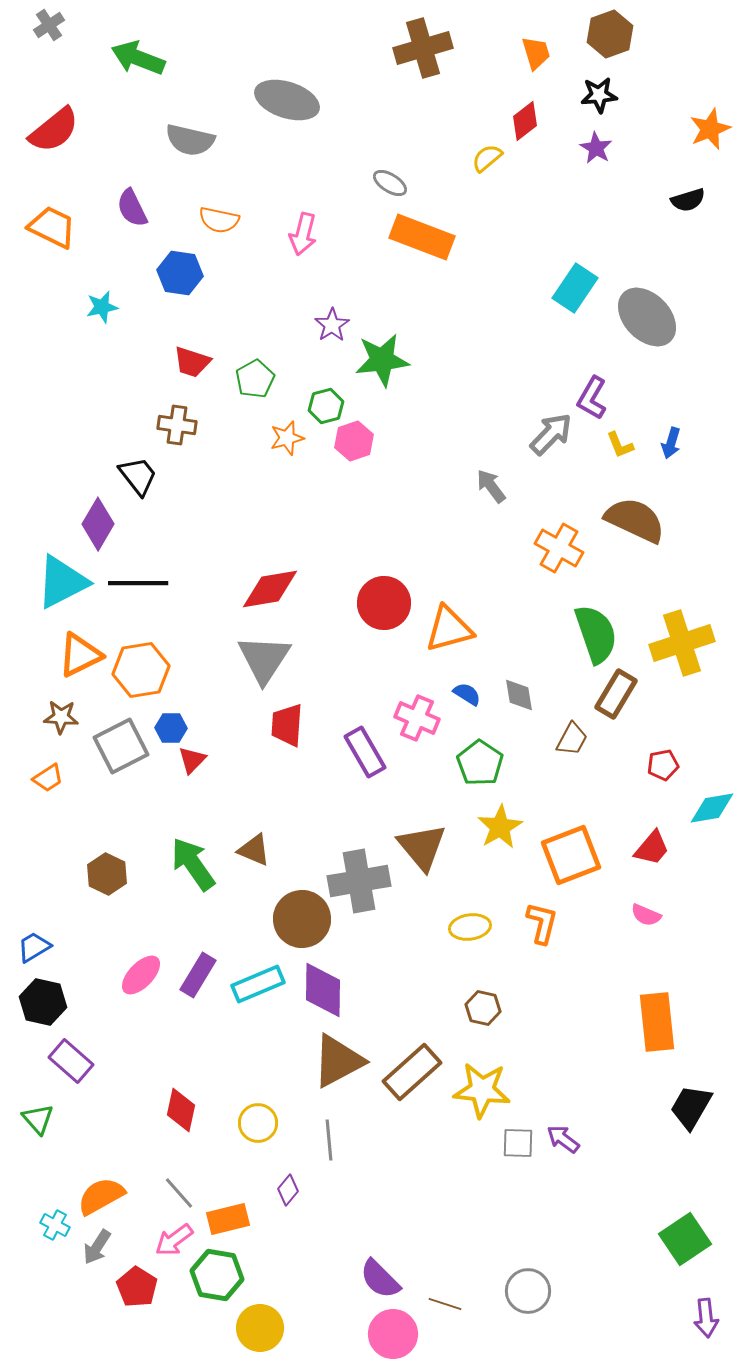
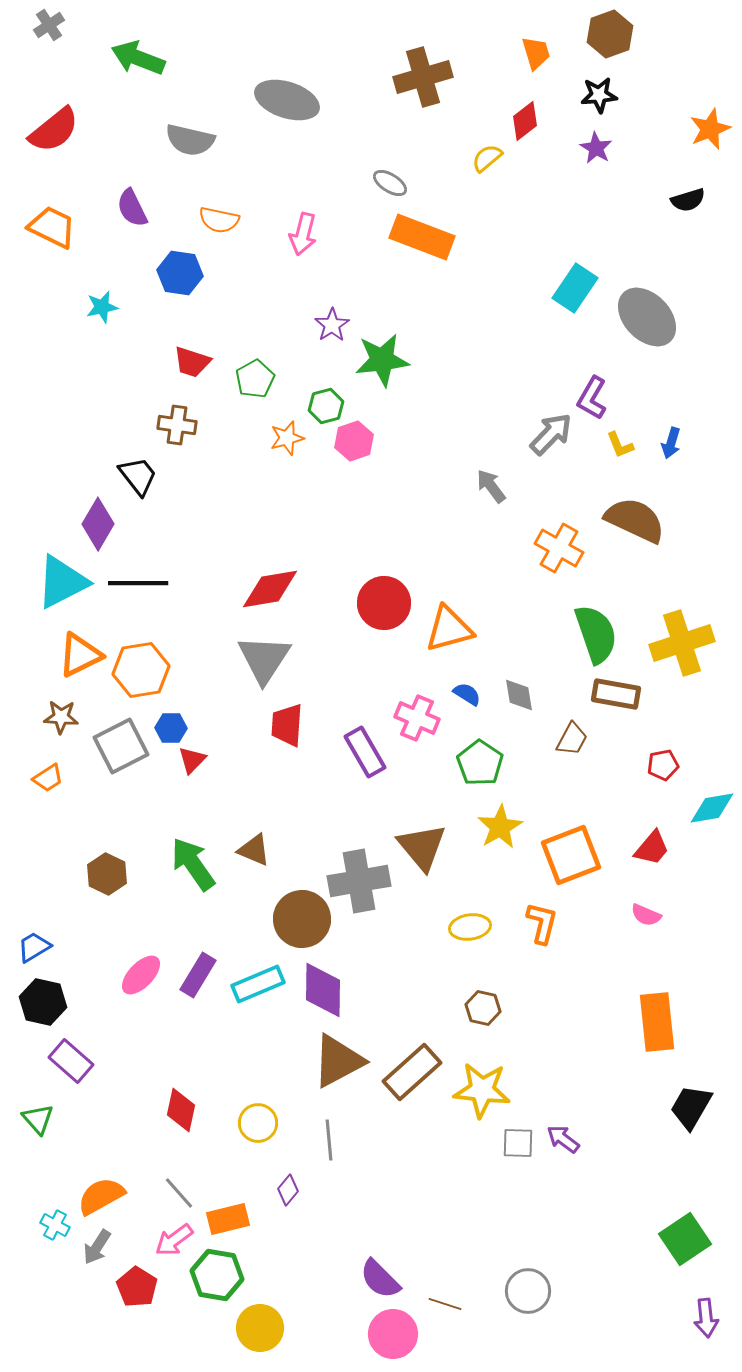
brown cross at (423, 48): moved 29 px down
brown rectangle at (616, 694): rotated 69 degrees clockwise
